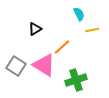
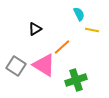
yellow line: rotated 24 degrees clockwise
